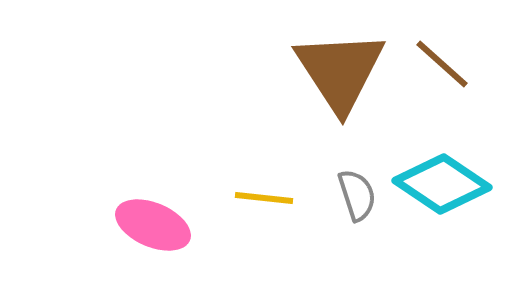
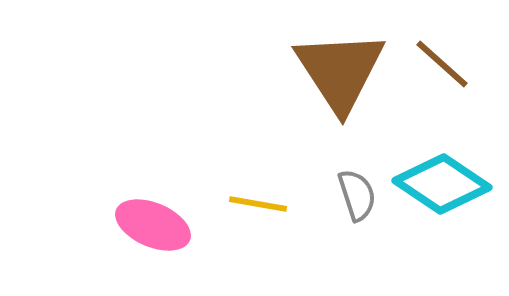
yellow line: moved 6 px left, 6 px down; rotated 4 degrees clockwise
